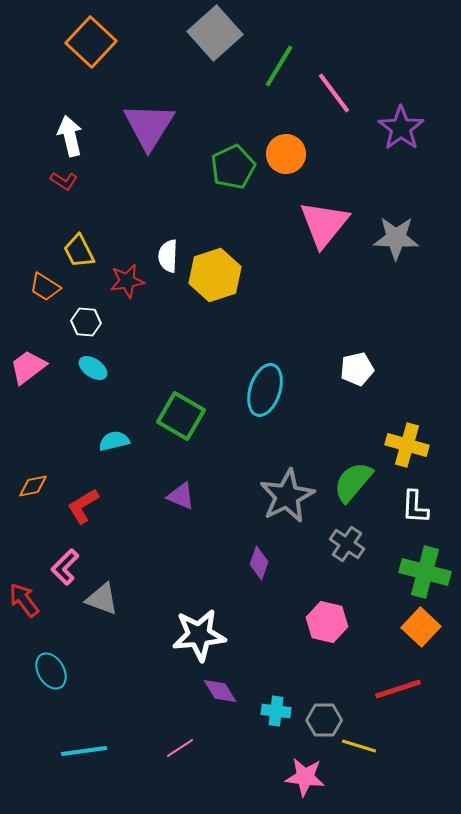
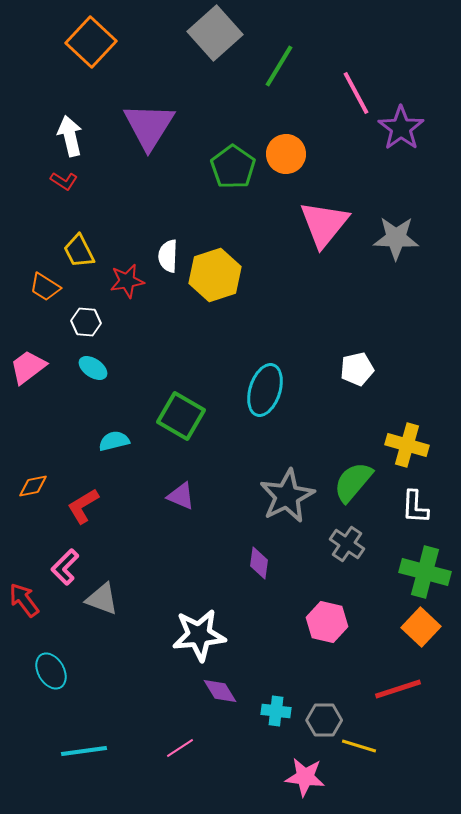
pink line at (334, 93): moved 22 px right; rotated 9 degrees clockwise
green pentagon at (233, 167): rotated 12 degrees counterclockwise
purple diamond at (259, 563): rotated 12 degrees counterclockwise
